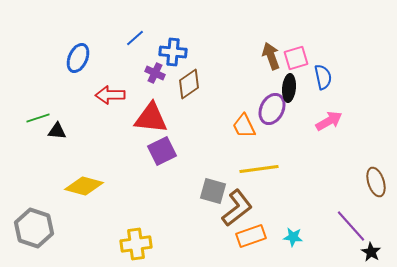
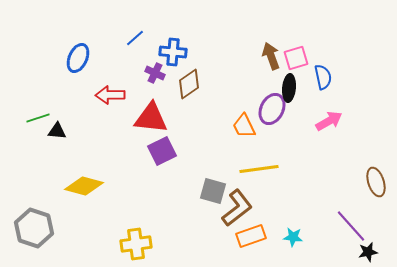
black star: moved 3 px left; rotated 30 degrees clockwise
